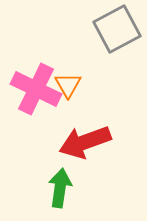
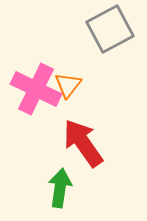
gray square: moved 7 px left
orange triangle: rotated 8 degrees clockwise
red arrow: moved 2 px left, 1 px down; rotated 75 degrees clockwise
